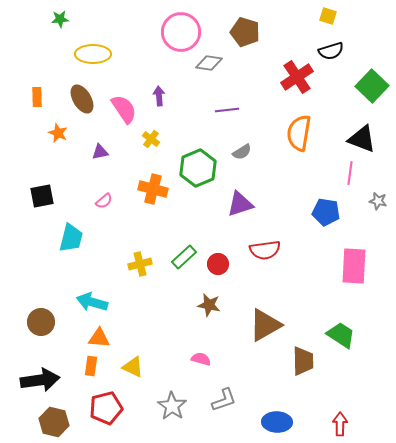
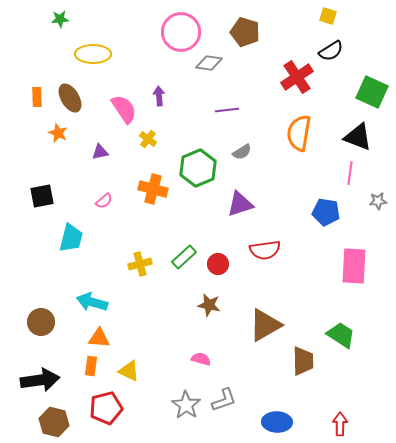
black semicircle at (331, 51): rotated 15 degrees counterclockwise
green square at (372, 86): moved 6 px down; rotated 20 degrees counterclockwise
brown ellipse at (82, 99): moved 12 px left, 1 px up
yellow cross at (151, 139): moved 3 px left
black triangle at (362, 139): moved 4 px left, 2 px up
gray star at (378, 201): rotated 18 degrees counterclockwise
yellow triangle at (133, 367): moved 4 px left, 4 px down
gray star at (172, 406): moved 14 px right, 1 px up
